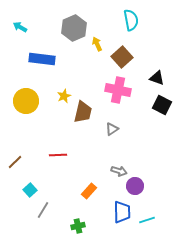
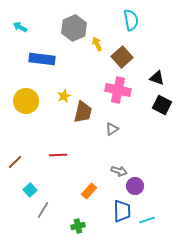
blue trapezoid: moved 1 px up
